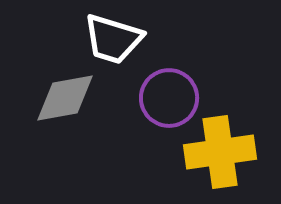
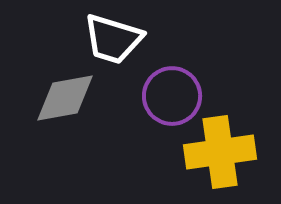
purple circle: moved 3 px right, 2 px up
